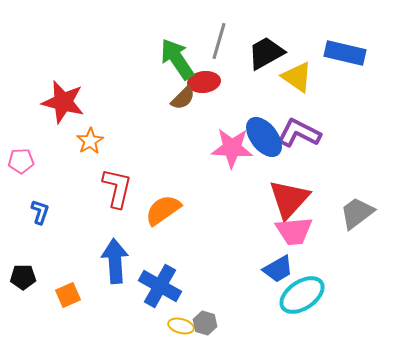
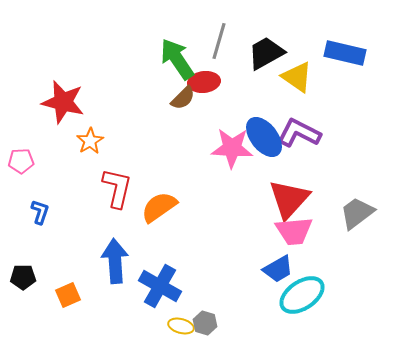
orange semicircle: moved 4 px left, 3 px up
